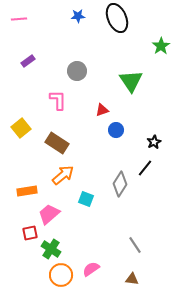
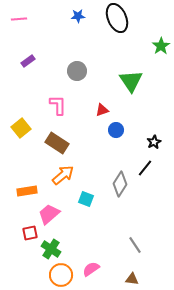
pink L-shape: moved 5 px down
